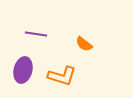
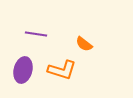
orange L-shape: moved 6 px up
